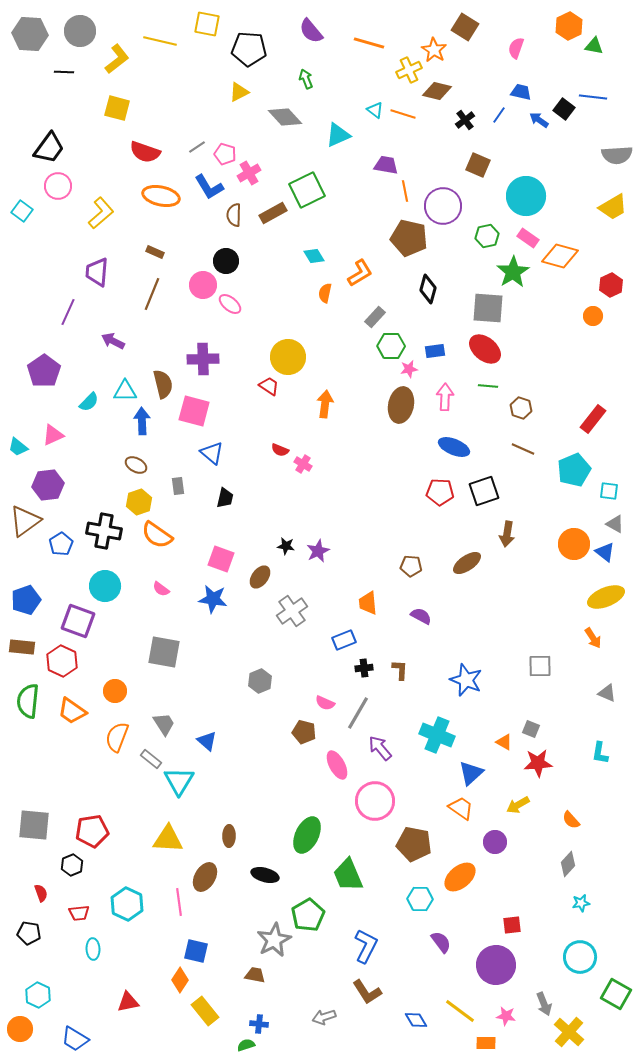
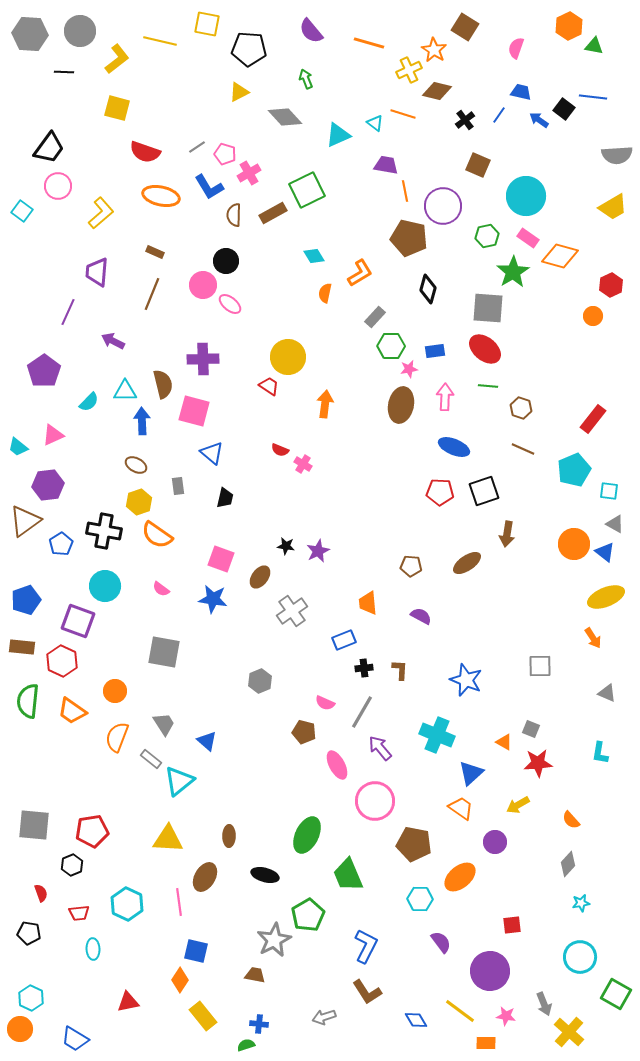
cyan triangle at (375, 110): moved 13 px down
gray line at (358, 713): moved 4 px right, 1 px up
cyan triangle at (179, 781): rotated 20 degrees clockwise
purple circle at (496, 965): moved 6 px left, 6 px down
cyan hexagon at (38, 995): moved 7 px left, 3 px down
yellow rectangle at (205, 1011): moved 2 px left, 5 px down
